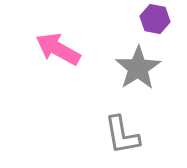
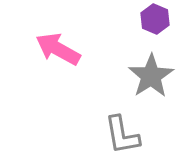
purple hexagon: rotated 12 degrees clockwise
gray star: moved 13 px right, 8 px down
